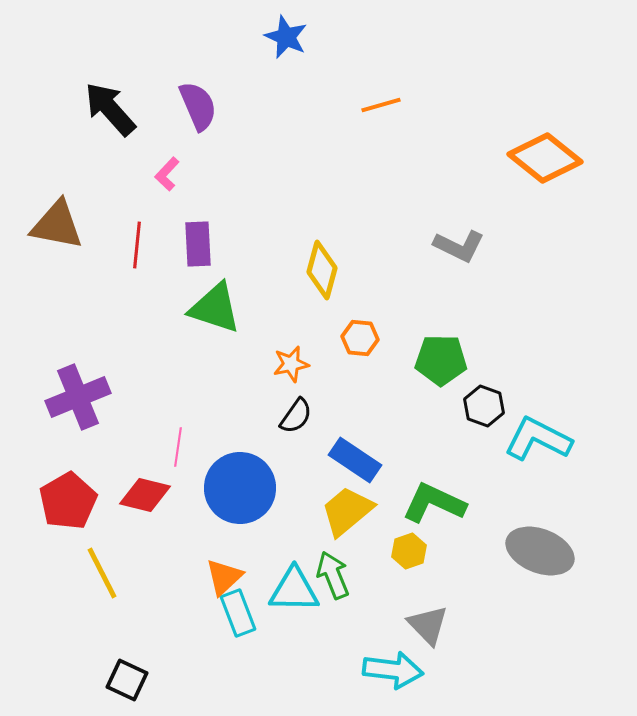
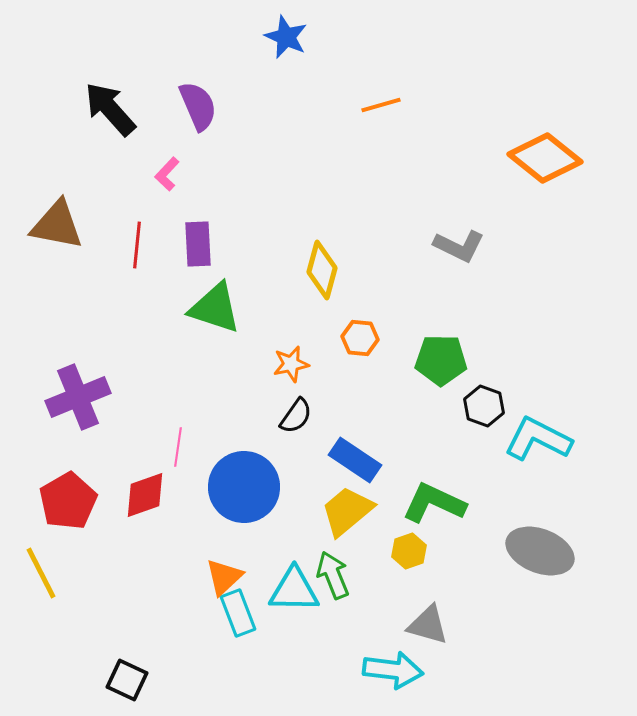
blue circle: moved 4 px right, 1 px up
red diamond: rotated 33 degrees counterclockwise
yellow line: moved 61 px left
gray triangle: rotated 30 degrees counterclockwise
